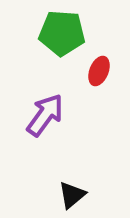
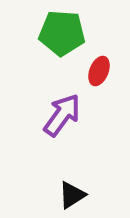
purple arrow: moved 17 px right
black triangle: rotated 8 degrees clockwise
